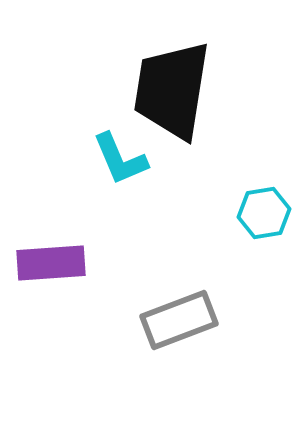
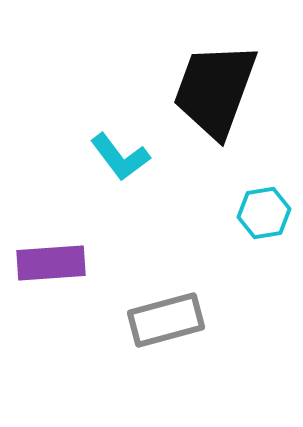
black trapezoid: moved 43 px right; rotated 11 degrees clockwise
cyan L-shape: moved 2 px up; rotated 14 degrees counterclockwise
gray rectangle: moved 13 px left; rotated 6 degrees clockwise
